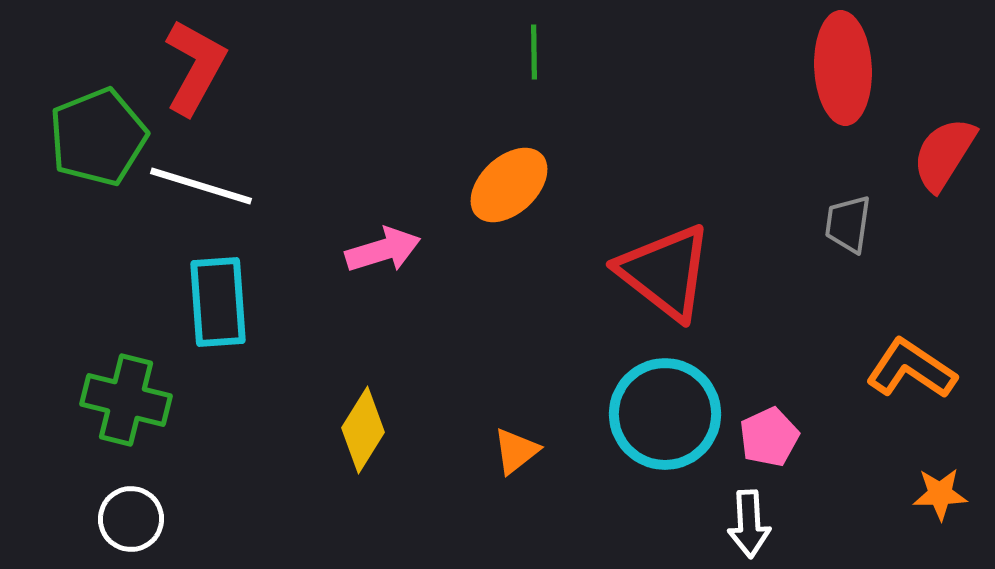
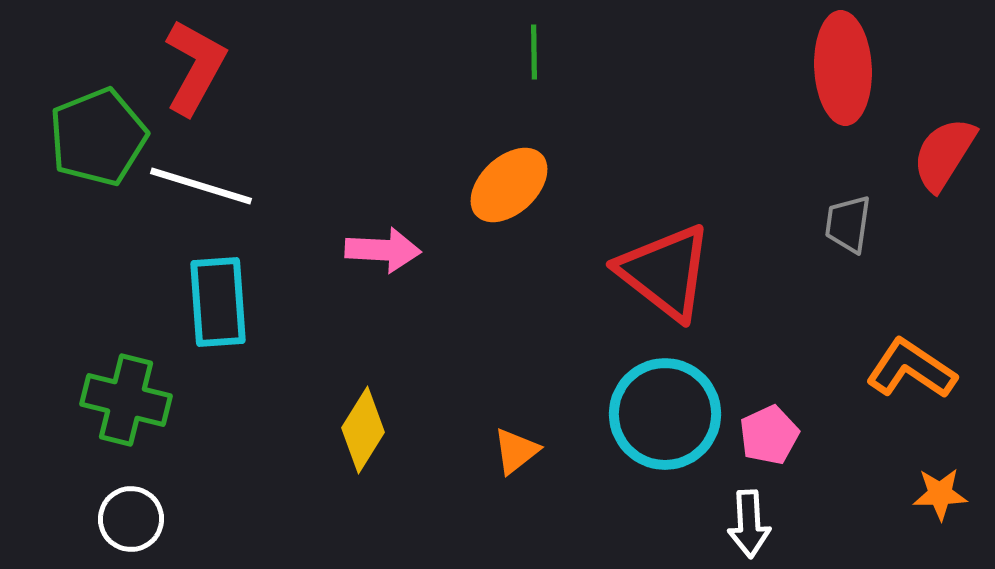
pink arrow: rotated 20 degrees clockwise
pink pentagon: moved 2 px up
